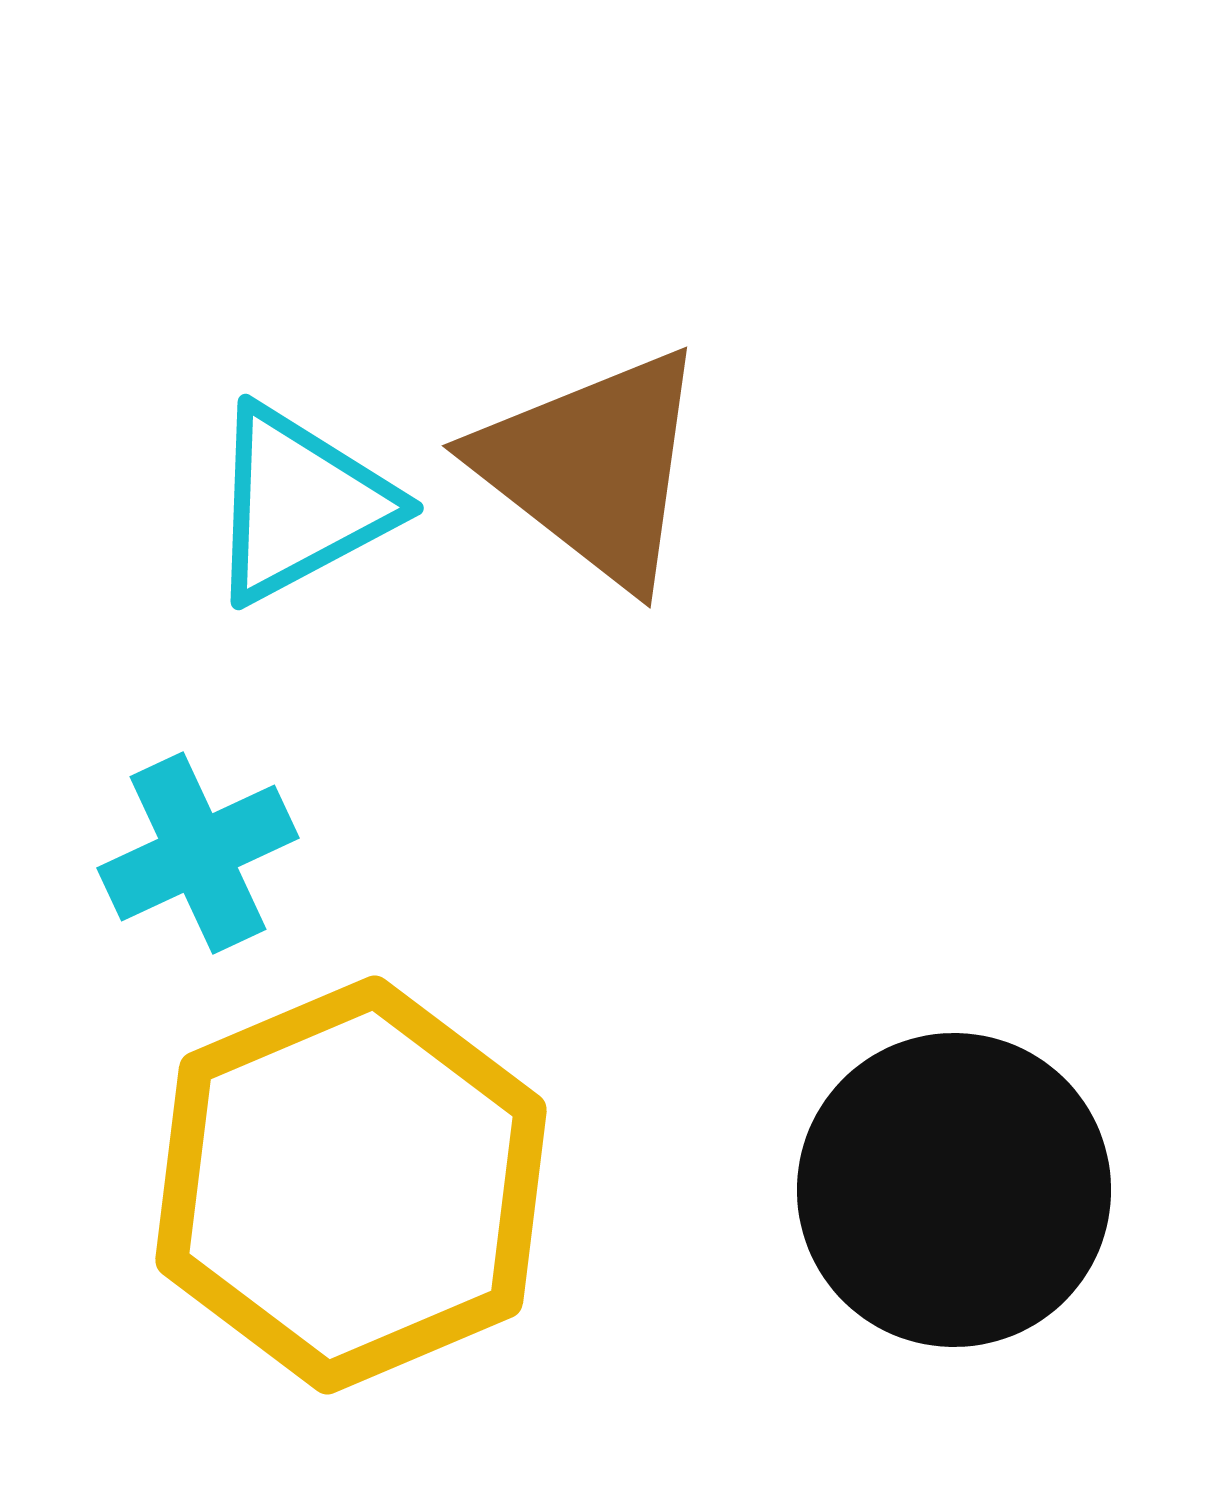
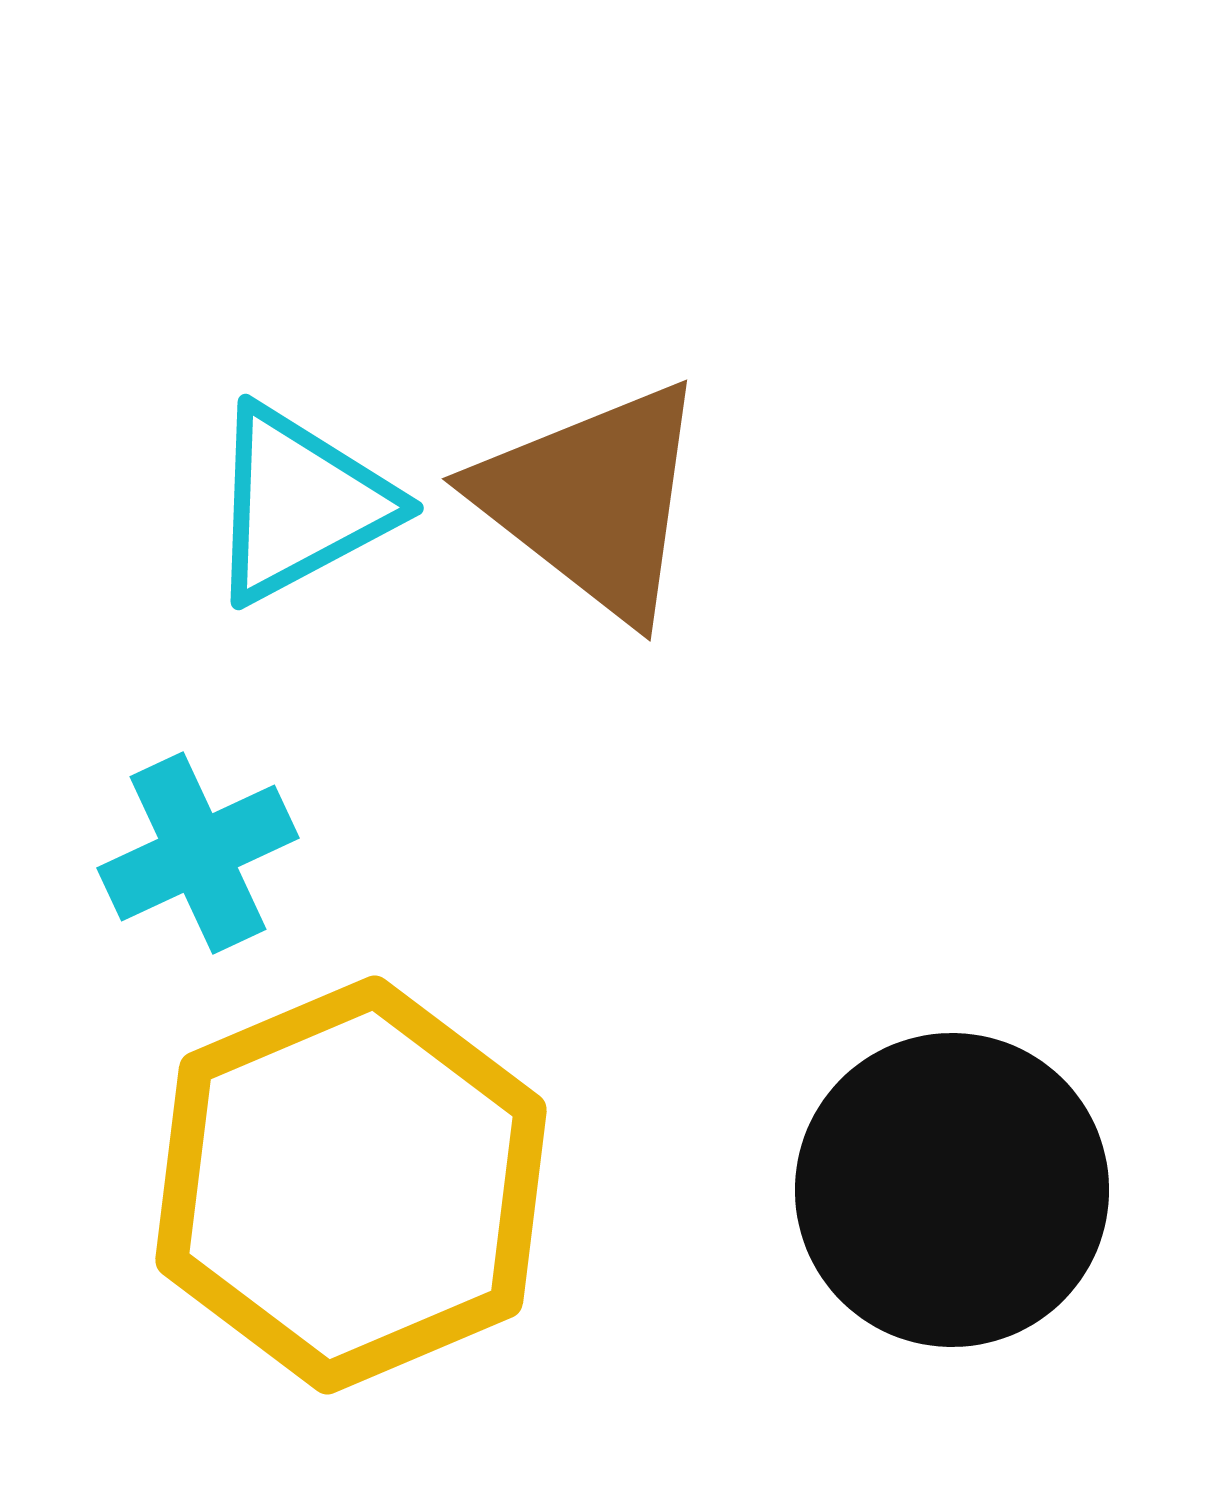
brown triangle: moved 33 px down
black circle: moved 2 px left
